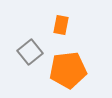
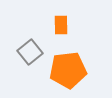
orange rectangle: rotated 12 degrees counterclockwise
